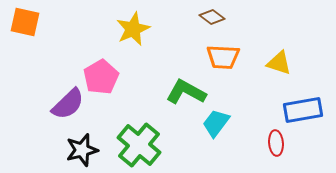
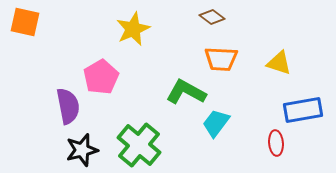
orange trapezoid: moved 2 px left, 2 px down
purple semicircle: moved 2 px down; rotated 57 degrees counterclockwise
